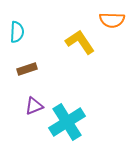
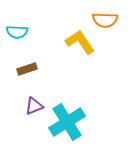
orange semicircle: moved 7 px left
cyan semicircle: rotated 90 degrees clockwise
